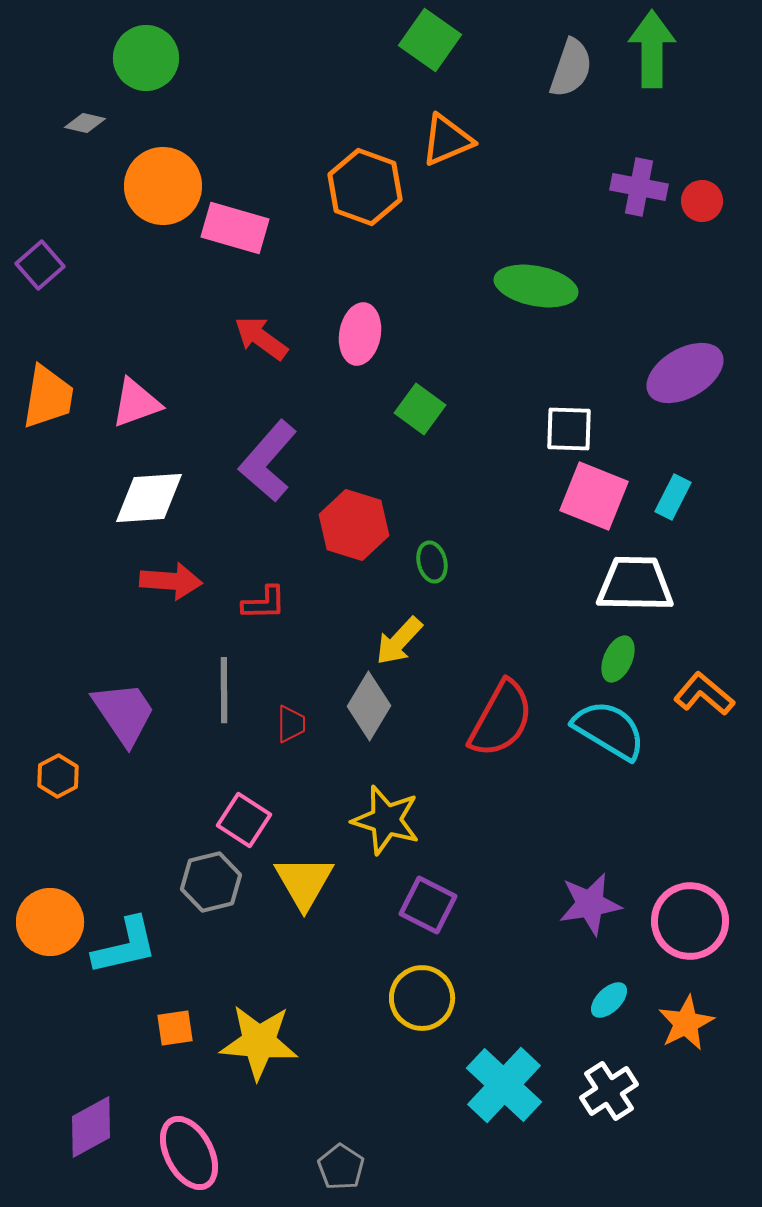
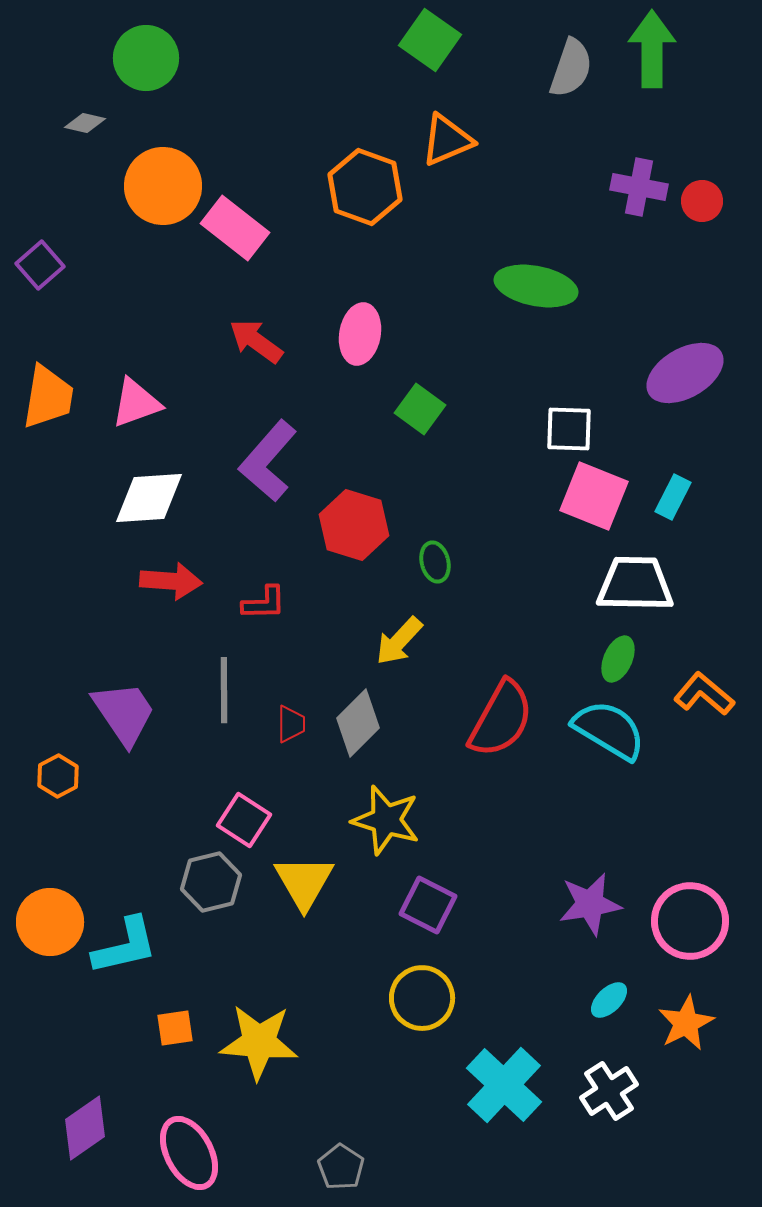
pink rectangle at (235, 228): rotated 22 degrees clockwise
red arrow at (261, 338): moved 5 px left, 3 px down
green ellipse at (432, 562): moved 3 px right
gray diamond at (369, 706): moved 11 px left, 17 px down; rotated 14 degrees clockwise
purple diamond at (91, 1127): moved 6 px left, 1 px down; rotated 6 degrees counterclockwise
